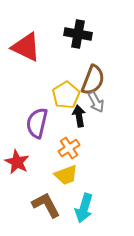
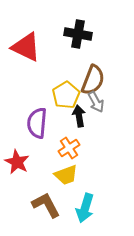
purple semicircle: rotated 8 degrees counterclockwise
cyan arrow: moved 1 px right
